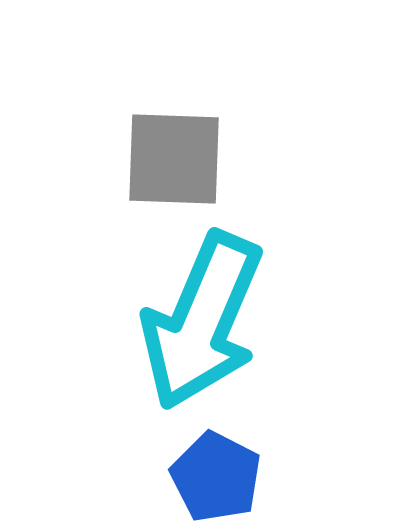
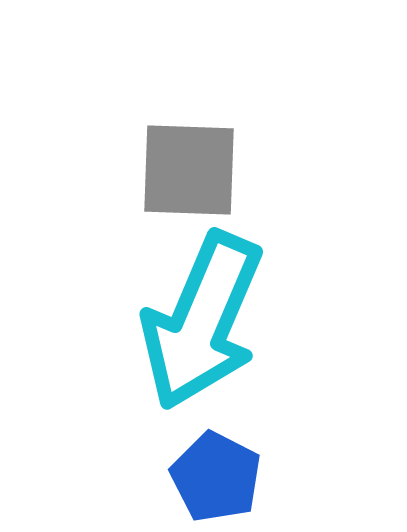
gray square: moved 15 px right, 11 px down
